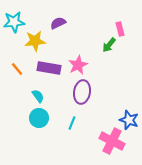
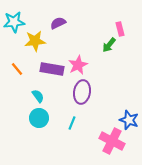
purple rectangle: moved 3 px right, 1 px down
